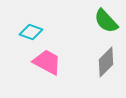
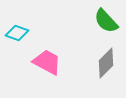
cyan diamond: moved 14 px left, 1 px down
gray diamond: moved 1 px down
